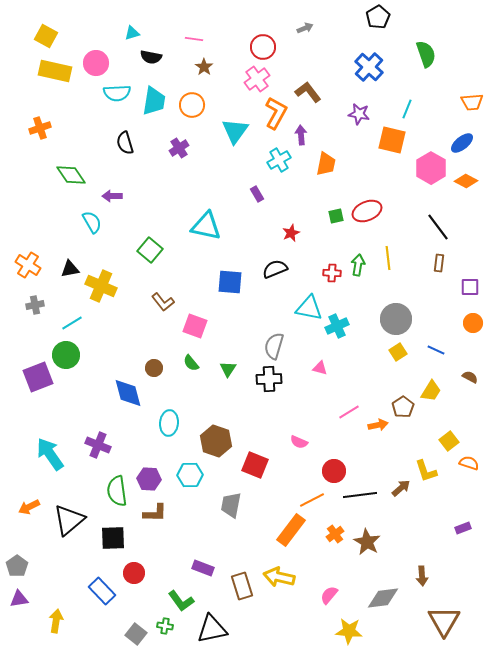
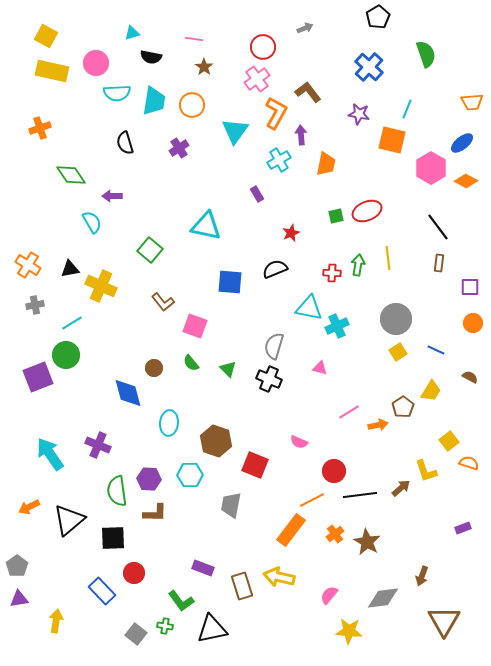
yellow rectangle at (55, 71): moved 3 px left
green triangle at (228, 369): rotated 18 degrees counterclockwise
black cross at (269, 379): rotated 25 degrees clockwise
brown arrow at (422, 576): rotated 24 degrees clockwise
